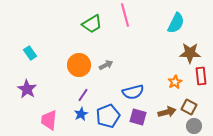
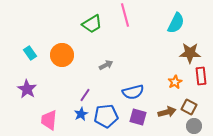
orange circle: moved 17 px left, 10 px up
purple line: moved 2 px right
blue pentagon: moved 2 px left; rotated 15 degrees clockwise
